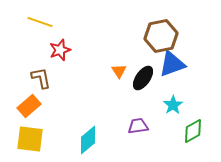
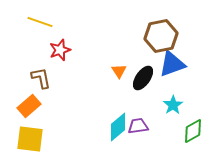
cyan diamond: moved 30 px right, 13 px up
